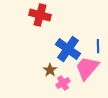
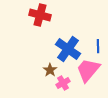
pink trapezoid: moved 1 px right, 2 px down
